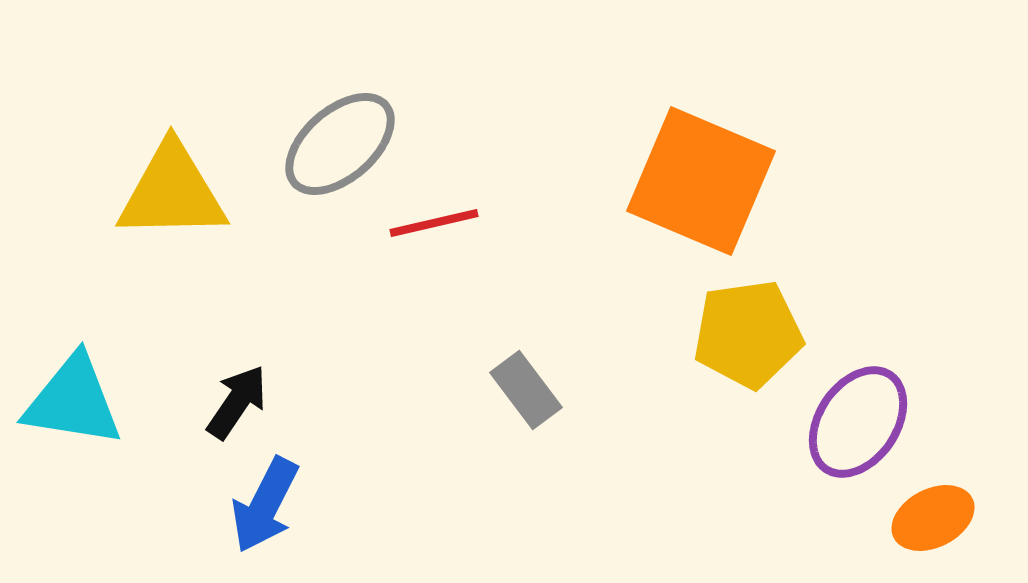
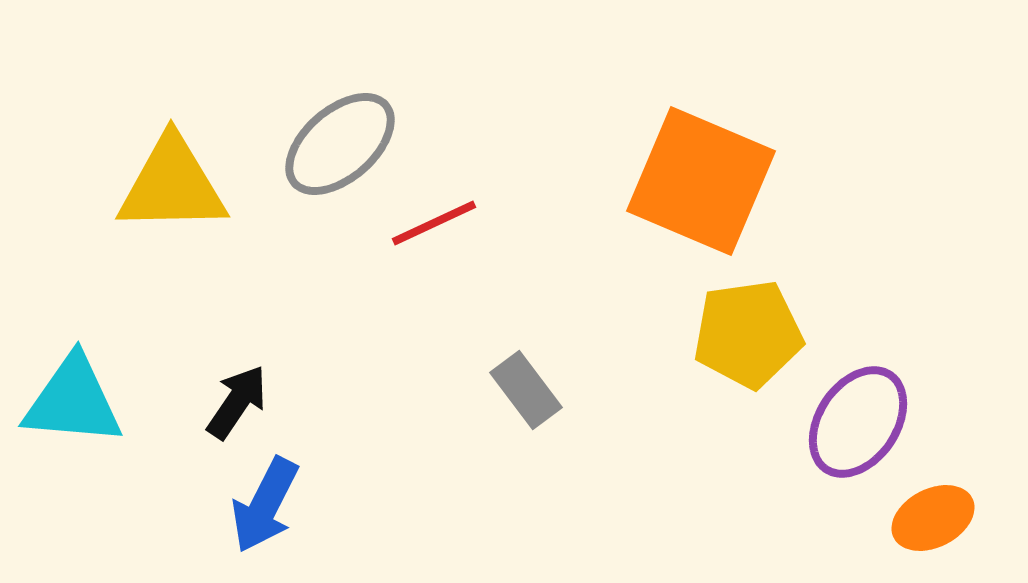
yellow triangle: moved 7 px up
red line: rotated 12 degrees counterclockwise
cyan triangle: rotated 4 degrees counterclockwise
